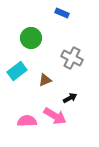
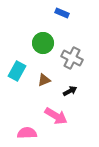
green circle: moved 12 px right, 5 px down
cyan rectangle: rotated 24 degrees counterclockwise
brown triangle: moved 1 px left
black arrow: moved 7 px up
pink arrow: moved 1 px right
pink semicircle: moved 12 px down
